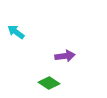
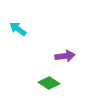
cyan arrow: moved 2 px right, 3 px up
